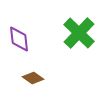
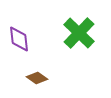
brown diamond: moved 4 px right
